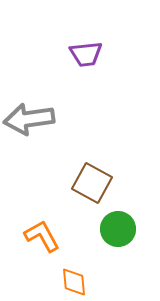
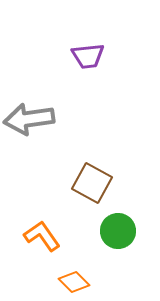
purple trapezoid: moved 2 px right, 2 px down
green circle: moved 2 px down
orange L-shape: rotated 6 degrees counterclockwise
orange diamond: rotated 40 degrees counterclockwise
